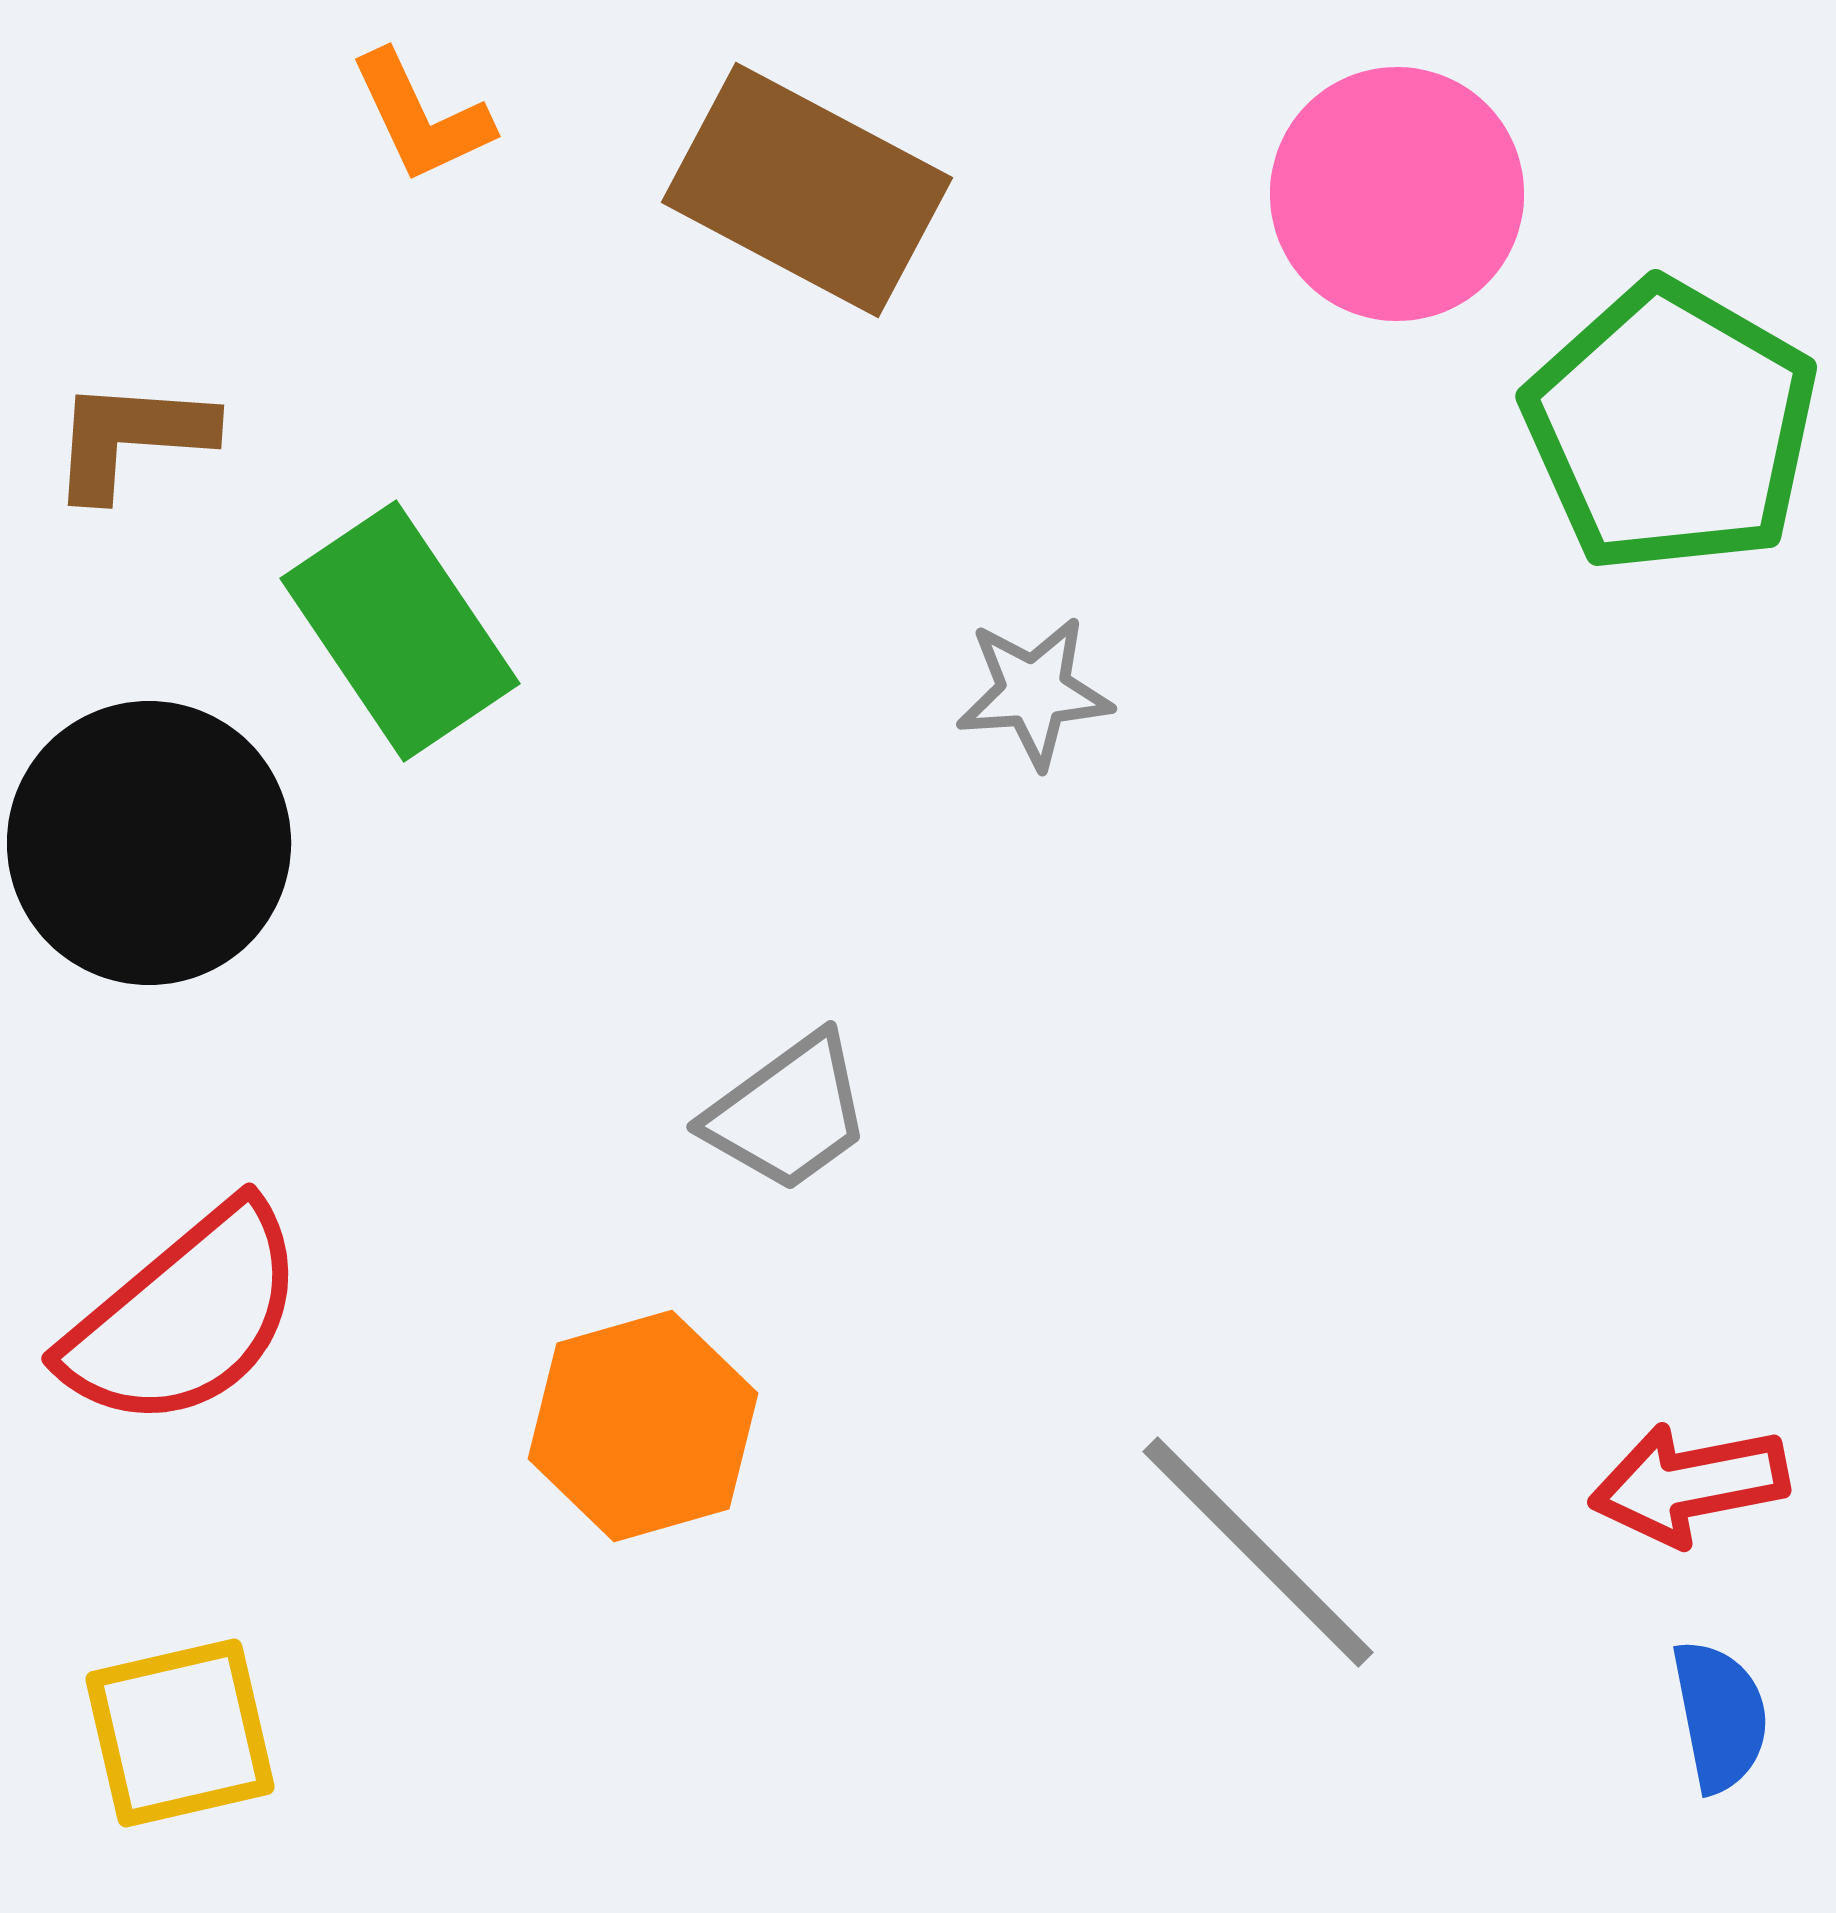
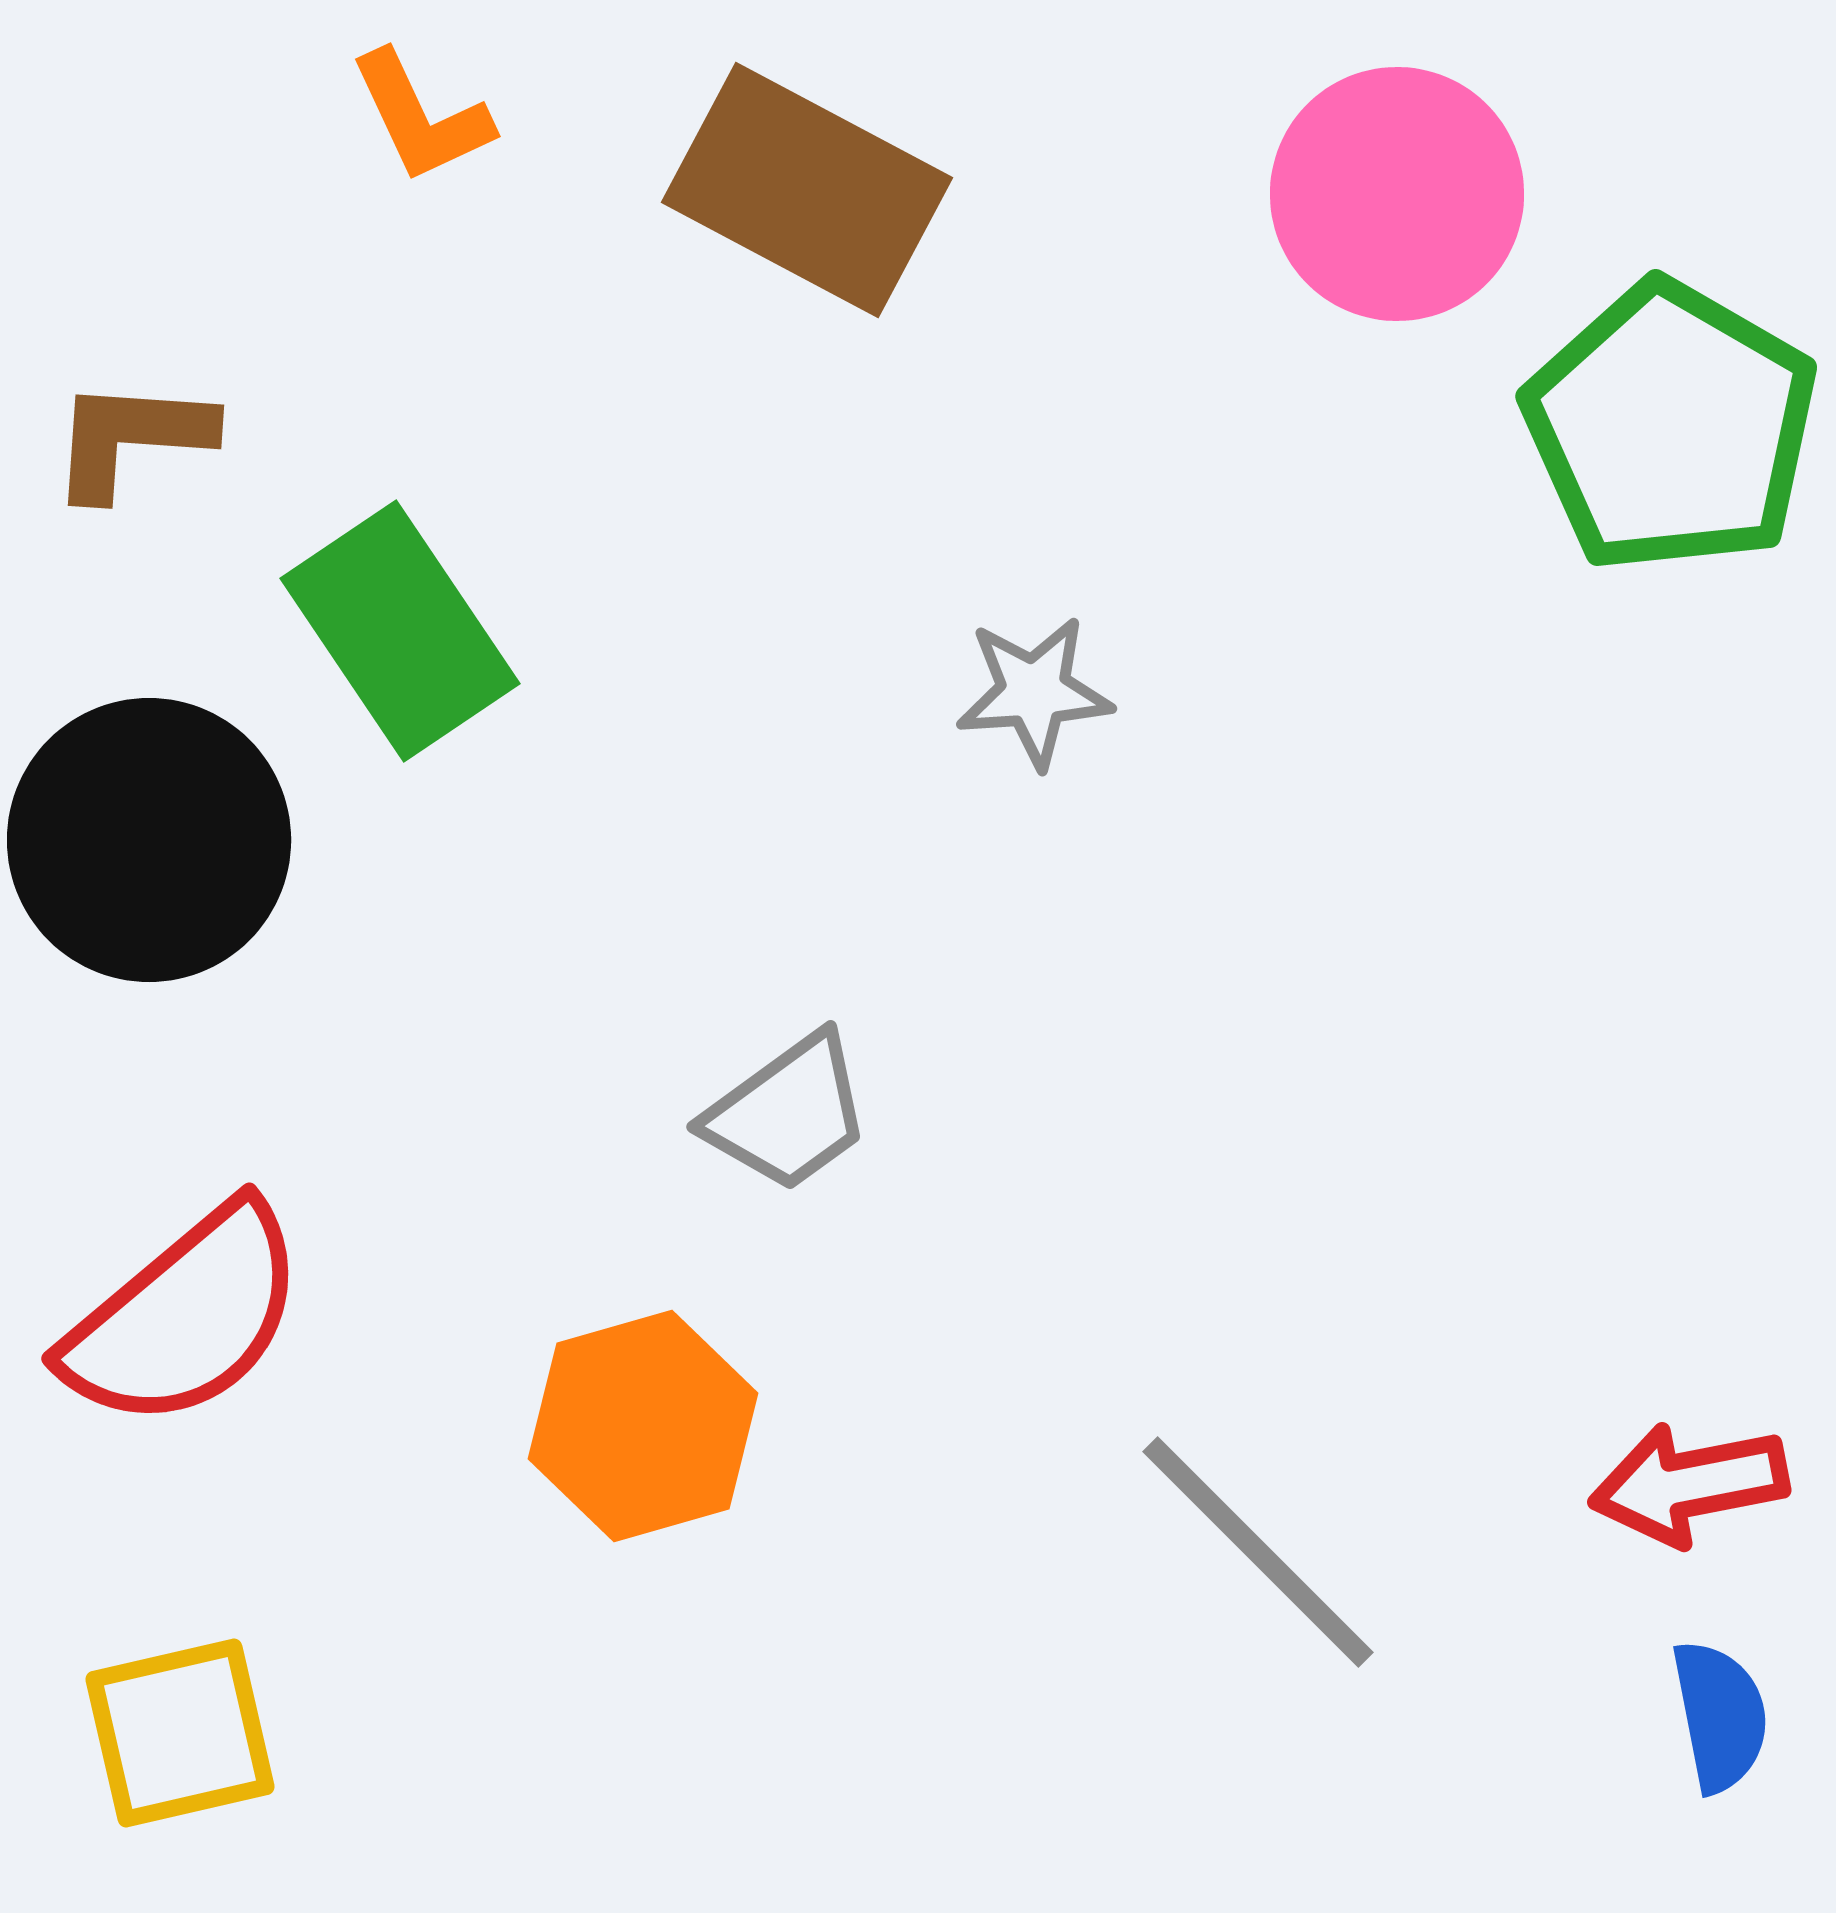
black circle: moved 3 px up
